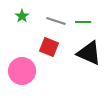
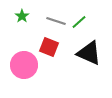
green line: moved 4 px left; rotated 42 degrees counterclockwise
pink circle: moved 2 px right, 6 px up
